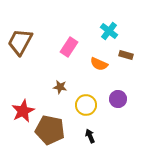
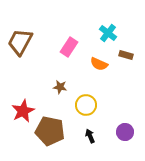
cyan cross: moved 1 px left, 2 px down
purple circle: moved 7 px right, 33 px down
brown pentagon: moved 1 px down
